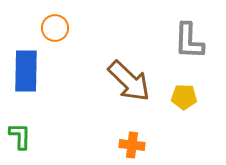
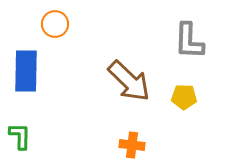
orange circle: moved 4 px up
